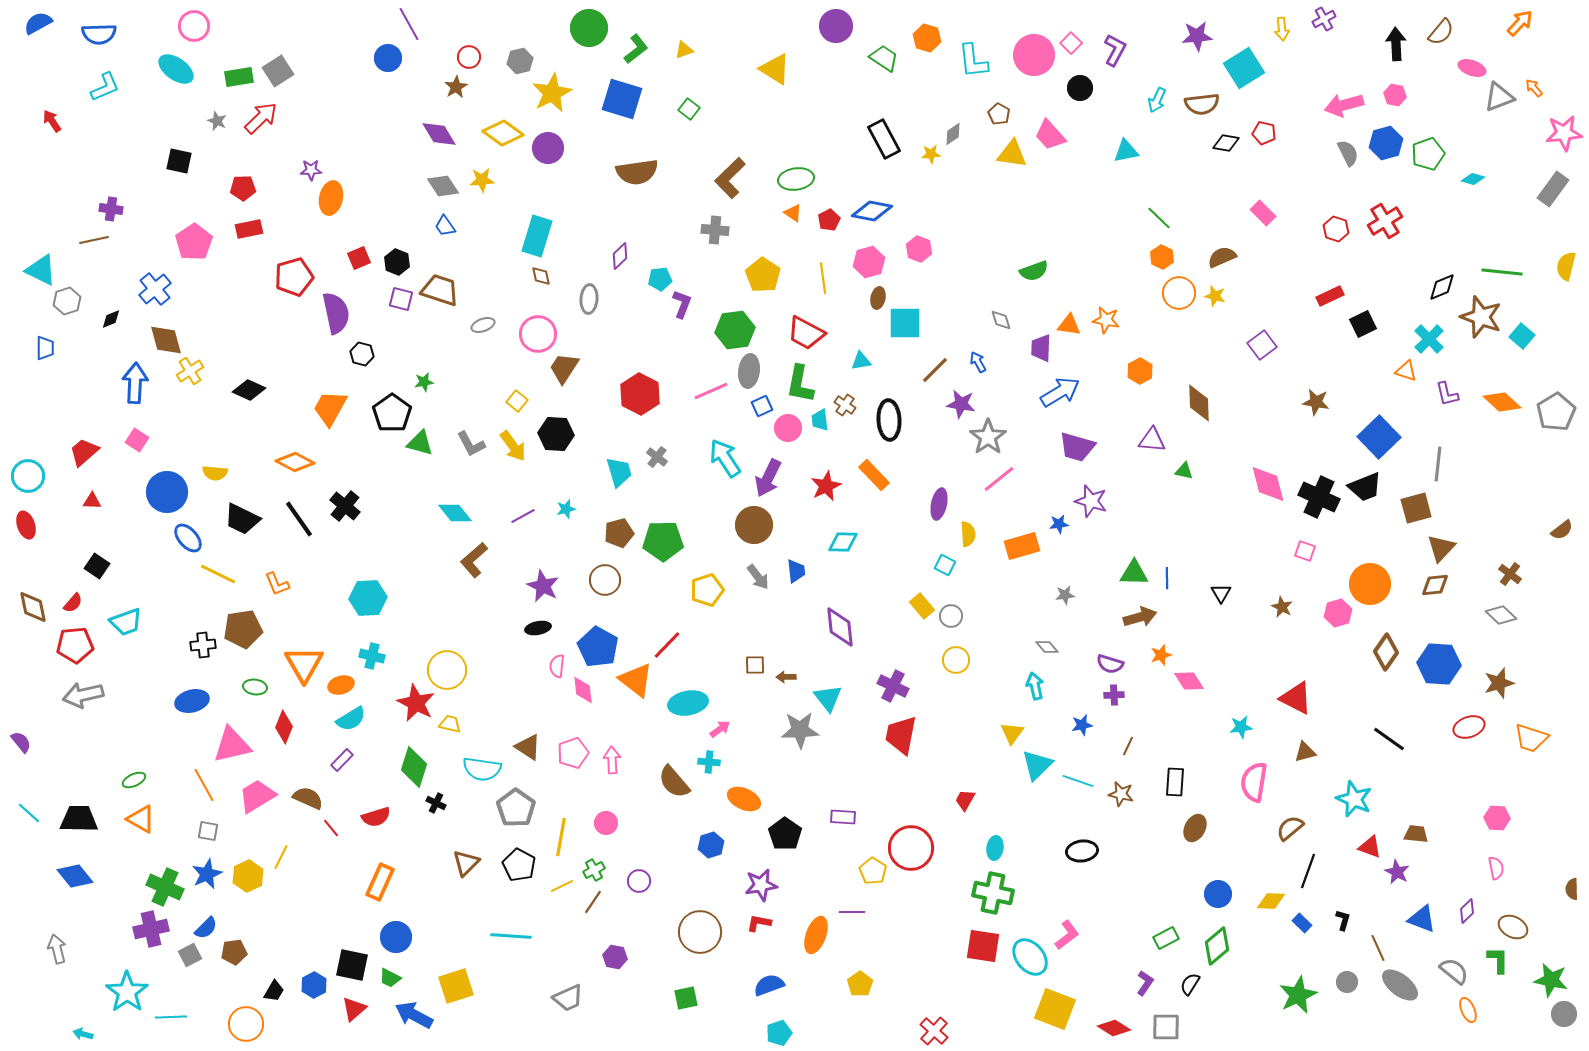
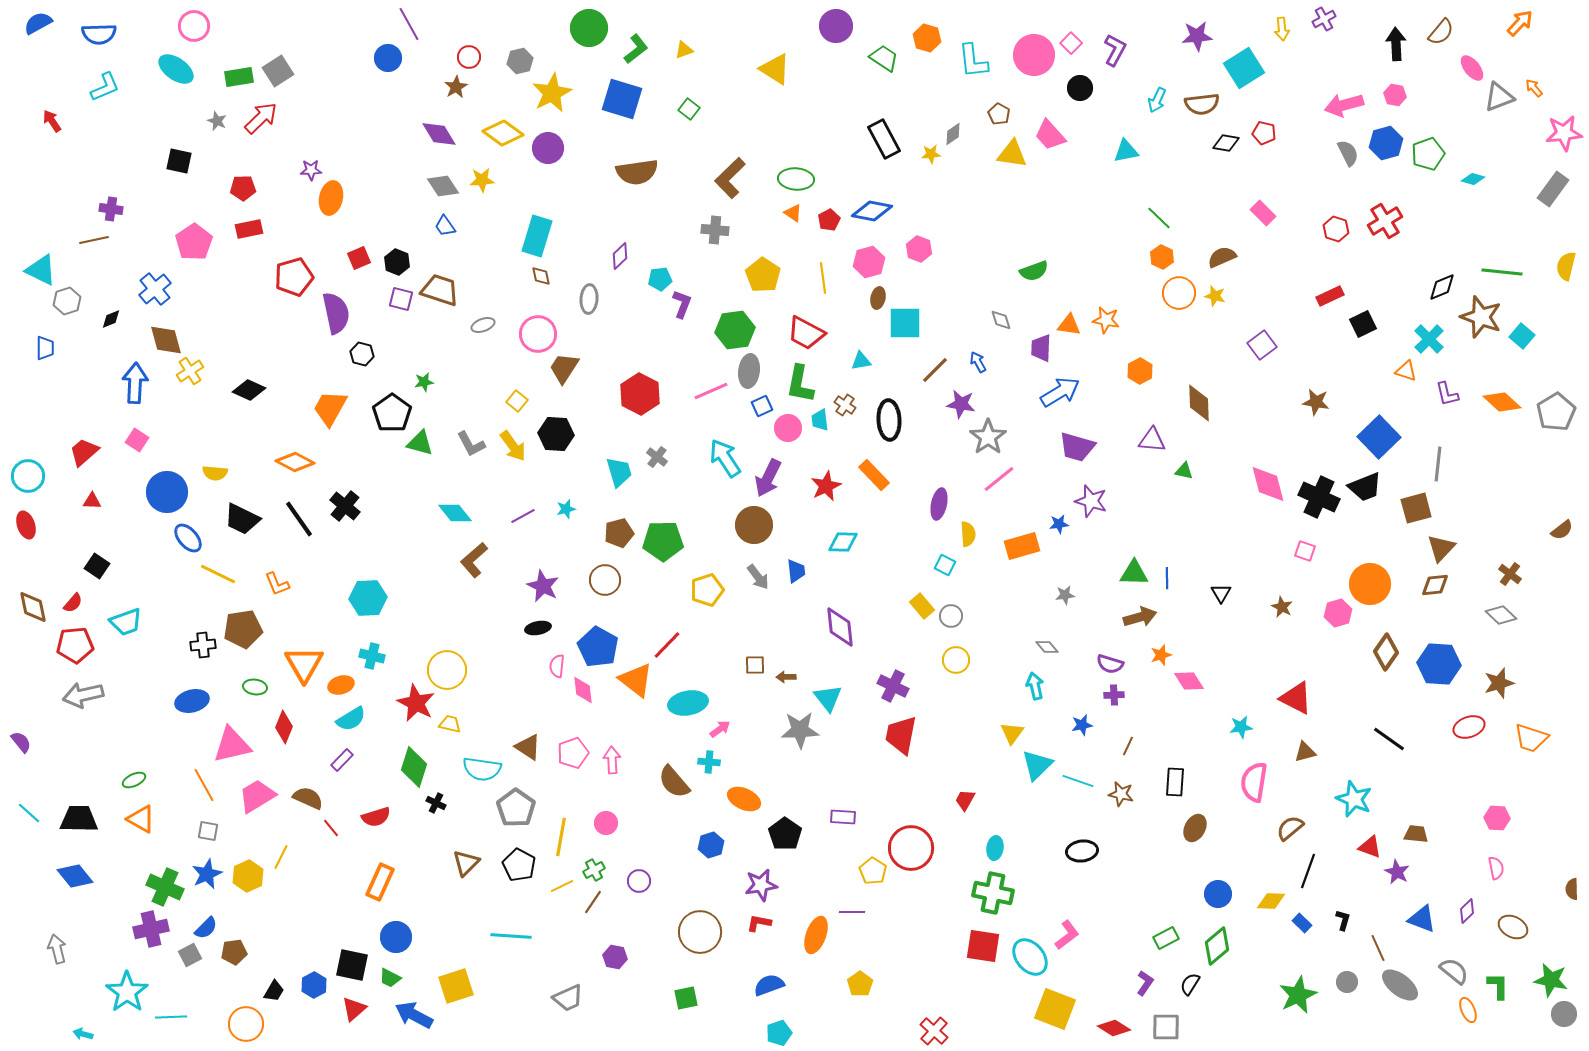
pink ellipse at (1472, 68): rotated 32 degrees clockwise
green ellipse at (796, 179): rotated 12 degrees clockwise
green L-shape at (1498, 960): moved 26 px down
